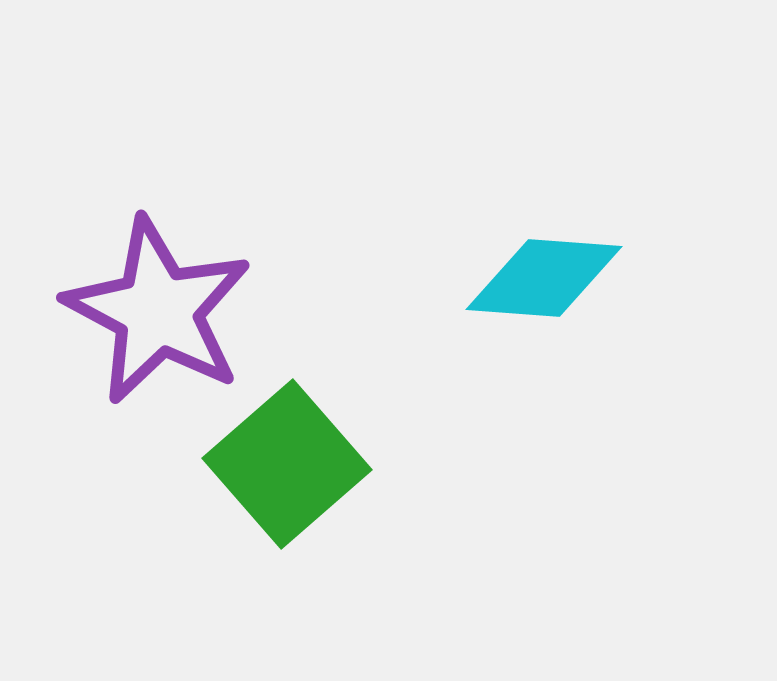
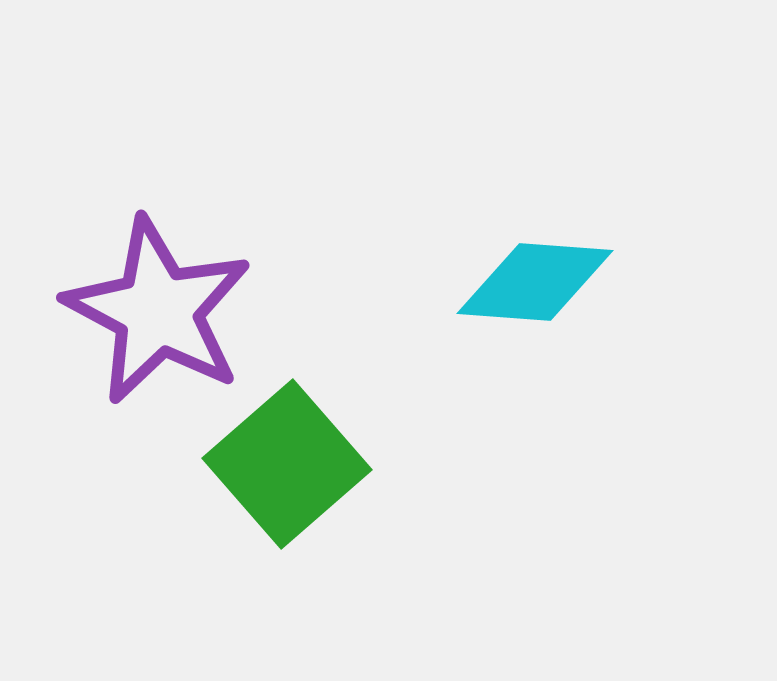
cyan diamond: moved 9 px left, 4 px down
